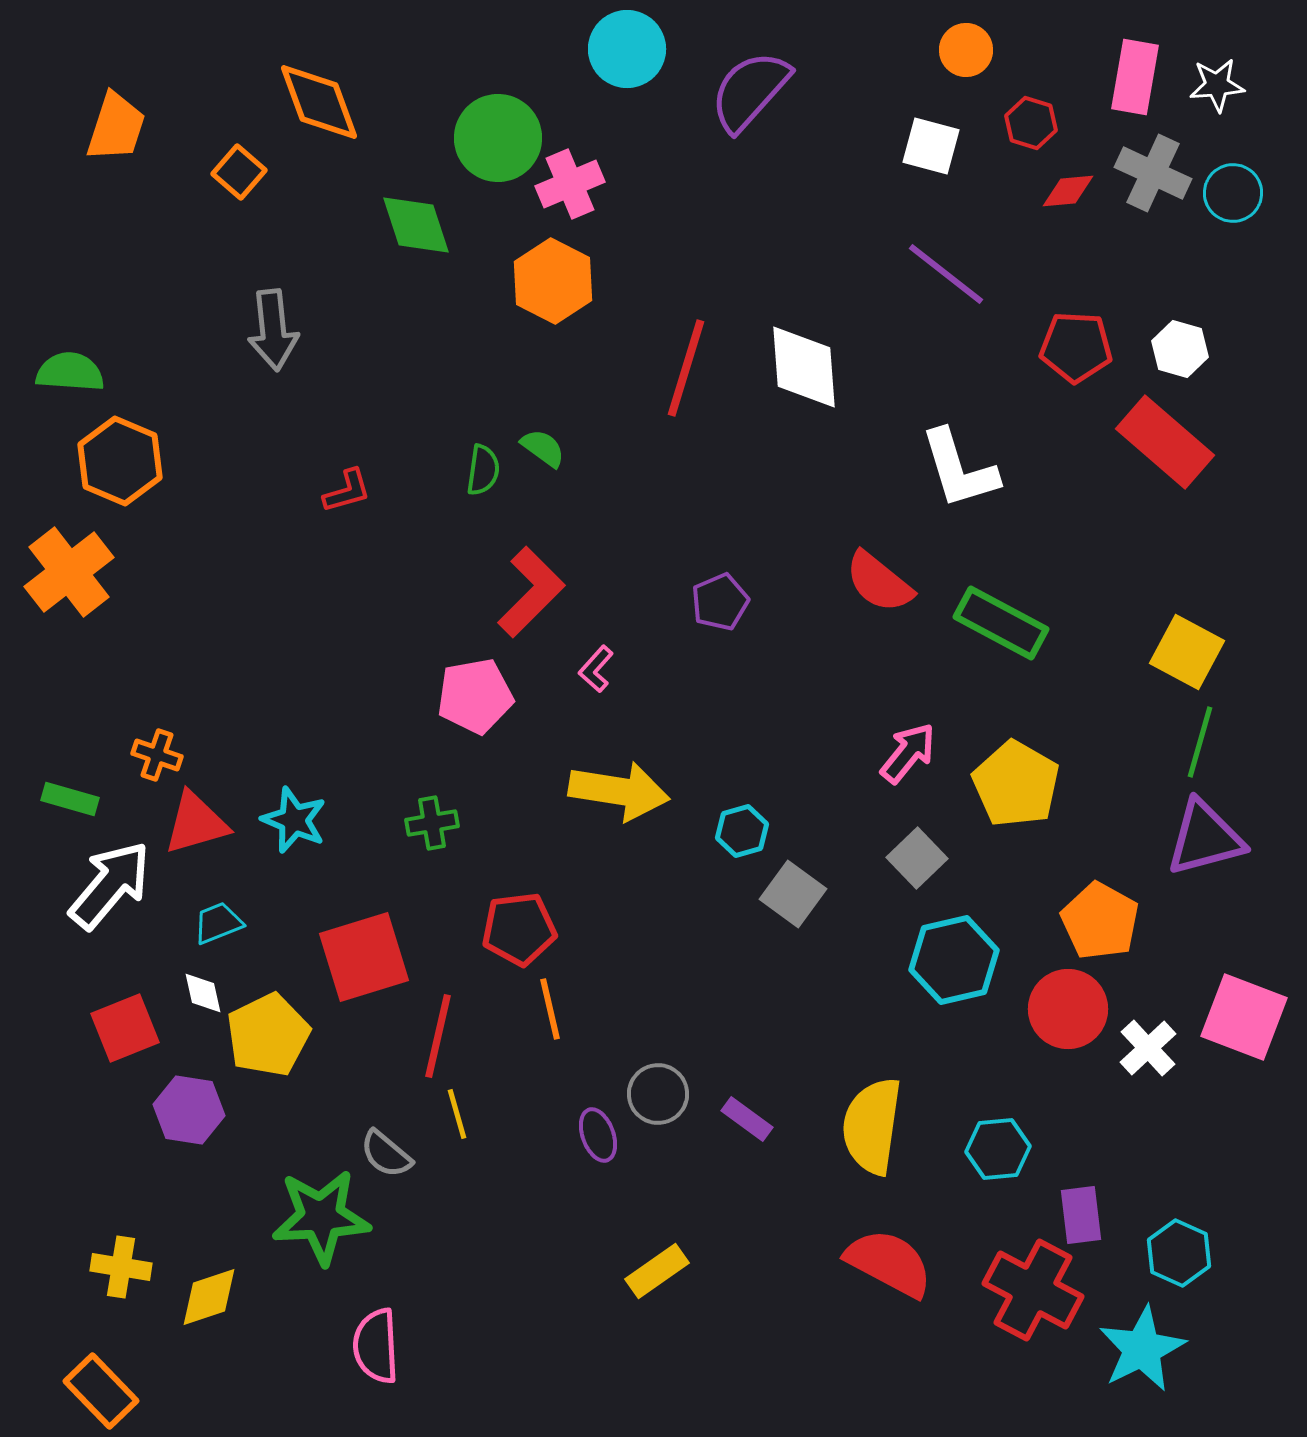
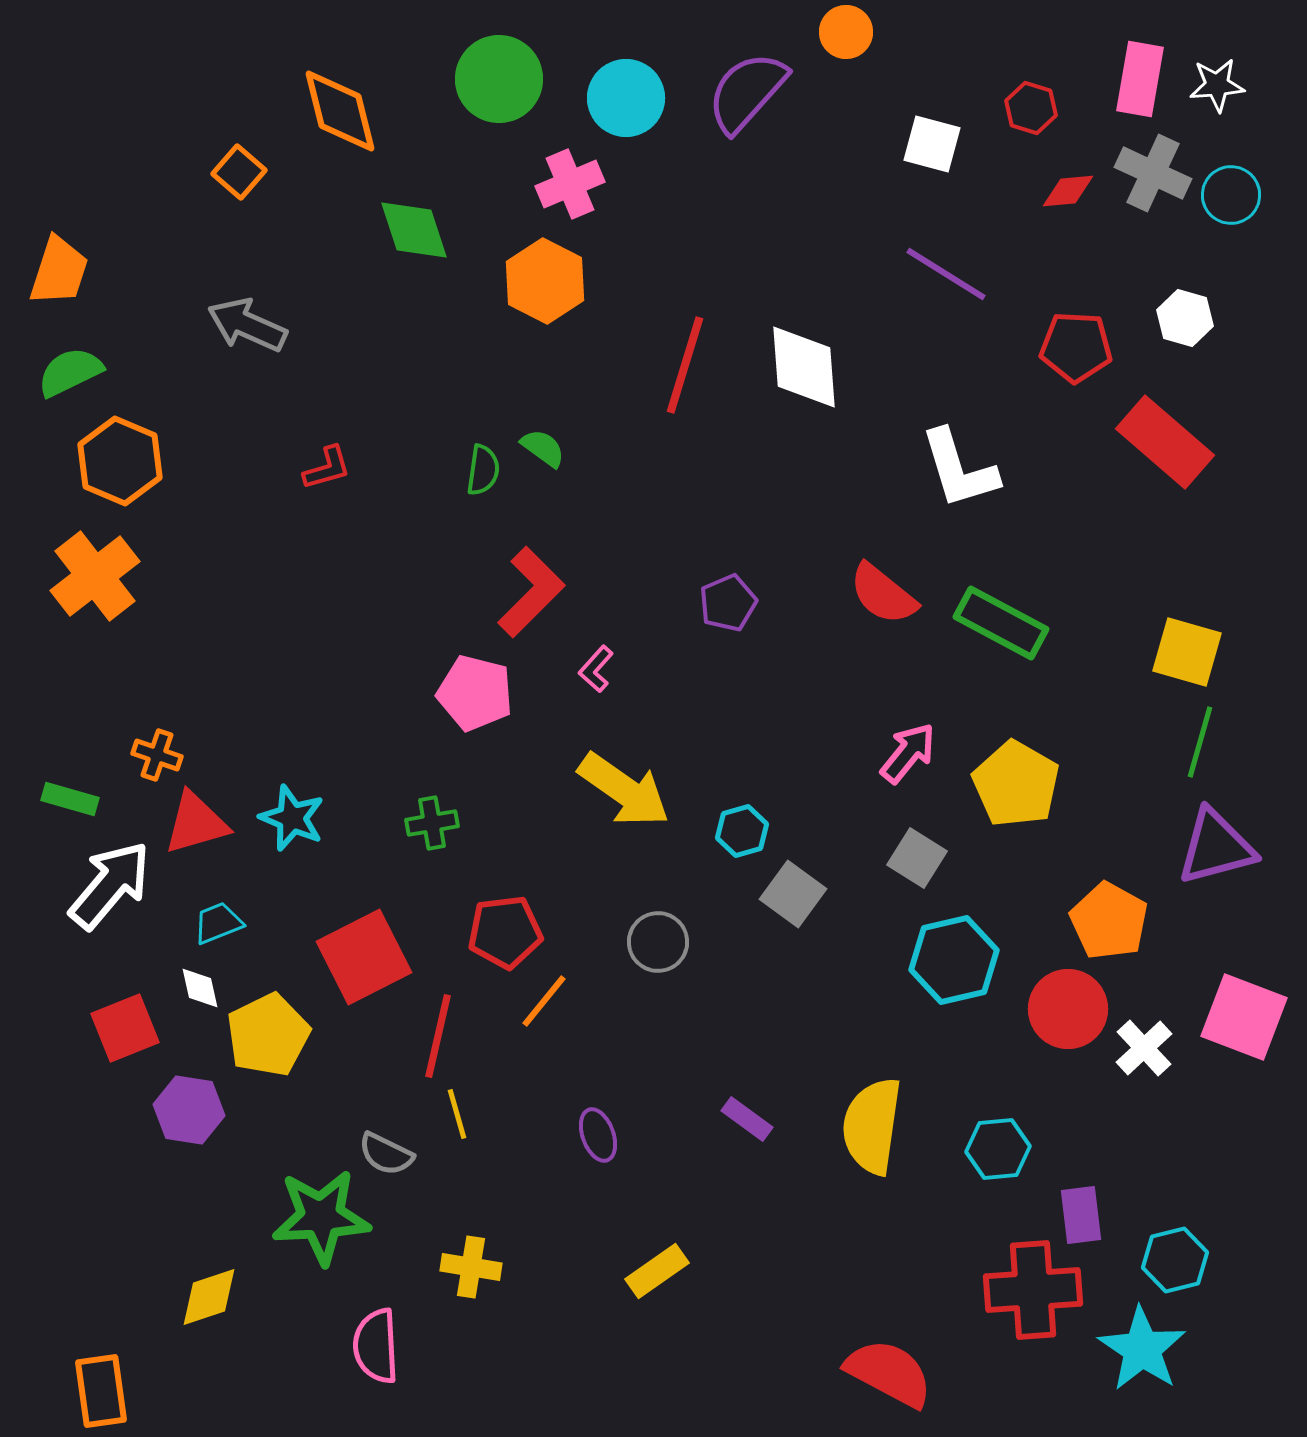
cyan circle at (627, 49): moved 1 px left, 49 px down
orange circle at (966, 50): moved 120 px left, 18 px up
pink rectangle at (1135, 77): moved 5 px right, 2 px down
purple semicircle at (750, 91): moved 3 px left, 1 px down
orange diamond at (319, 102): moved 21 px right, 9 px down; rotated 6 degrees clockwise
red hexagon at (1031, 123): moved 15 px up
orange trapezoid at (116, 127): moved 57 px left, 144 px down
green circle at (498, 138): moved 1 px right, 59 px up
white square at (931, 146): moved 1 px right, 2 px up
cyan circle at (1233, 193): moved 2 px left, 2 px down
green diamond at (416, 225): moved 2 px left, 5 px down
purple line at (946, 274): rotated 6 degrees counterclockwise
orange hexagon at (553, 281): moved 8 px left
gray arrow at (273, 330): moved 26 px left, 5 px up; rotated 120 degrees clockwise
white hexagon at (1180, 349): moved 5 px right, 31 px up
red line at (686, 368): moved 1 px left, 3 px up
green semicircle at (70, 372): rotated 30 degrees counterclockwise
red L-shape at (347, 491): moved 20 px left, 23 px up
orange cross at (69, 572): moved 26 px right, 4 px down
red semicircle at (879, 582): moved 4 px right, 12 px down
purple pentagon at (720, 602): moved 8 px right, 1 px down
yellow square at (1187, 652): rotated 12 degrees counterclockwise
pink pentagon at (475, 696): moved 3 px up; rotated 24 degrees clockwise
yellow arrow at (619, 791): moved 5 px right, 1 px up; rotated 26 degrees clockwise
cyan star at (294, 820): moved 2 px left, 2 px up
purple triangle at (1205, 838): moved 11 px right, 9 px down
gray square at (917, 858): rotated 14 degrees counterclockwise
orange pentagon at (1100, 921): moved 9 px right
red pentagon at (519, 929): moved 14 px left, 3 px down
red square at (364, 957): rotated 10 degrees counterclockwise
white diamond at (203, 993): moved 3 px left, 5 px up
orange line at (550, 1009): moved 6 px left, 8 px up; rotated 52 degrees clockwise
white cross at (1148, 1048): moved 4 px left
gray circle at (658, 1094): moved 152 px up
gray semicircle at (386, 1154): rotated 14 degrees counterclockwise
cyan hexagon at (1179, 1253): moved 4 px left, 7 px down; rotated 22 degrees clockwise
red semicircle at (889, 1263): moved 110 px down
yellow cross at (121, 1267): moved 350 px right
red cross at (1033, 1290): rotated 32 degrees counterclockwise
cyan star at (1142, 1349): rotated 12 degrees counterclockwise
orange rectangle at (101, 1391): rotated 36 degrees clockwise
